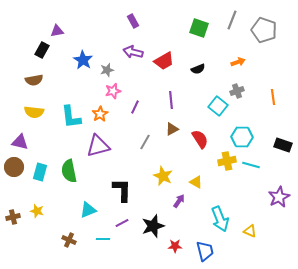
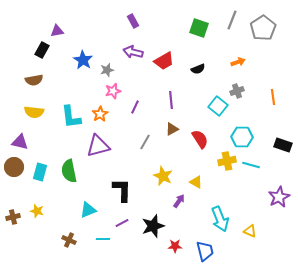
gray pentagon at (264, 30): moved 1 px left, 2 px up; rotated 20 degrees clockwise
